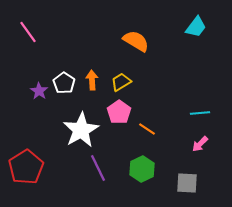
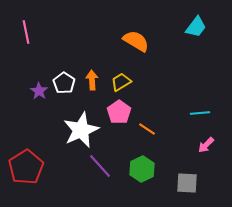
pink line: moved 2 px left; rotated 25 degrees clockwise
white star: rotated 6 degrees clockwise
pink arrow: moved 6 px right, 1 px down
purple line: moved 2 px right, 2 px up; rotated 16 degrees counterclockwise
